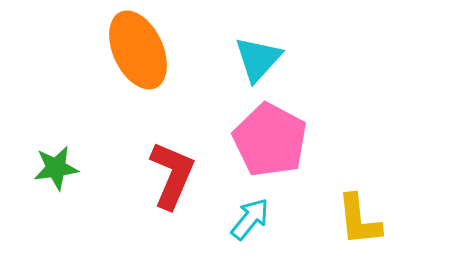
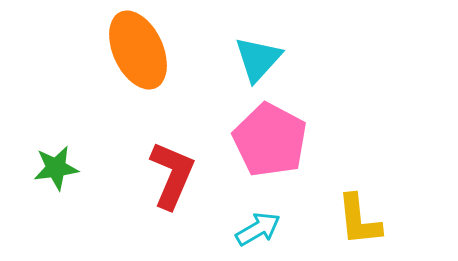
cyan arrow: moved 8 px right, 10 px down; rotated 21 degrees clockwise
